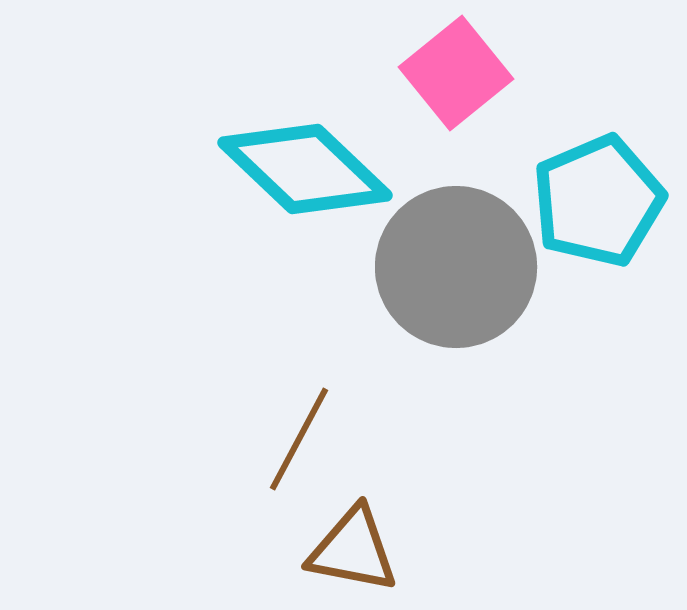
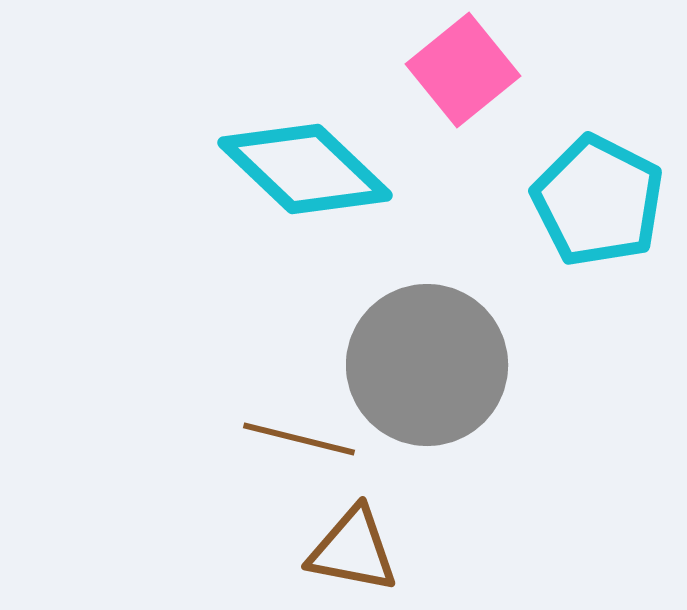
pink square: moved 7 px right, 3 px up
cyan pentagon: rotated 22 degrees counterclockwise
gray circle: moved 29 px left, 98 px down
brown line: rotated 76 degrees clockwise
